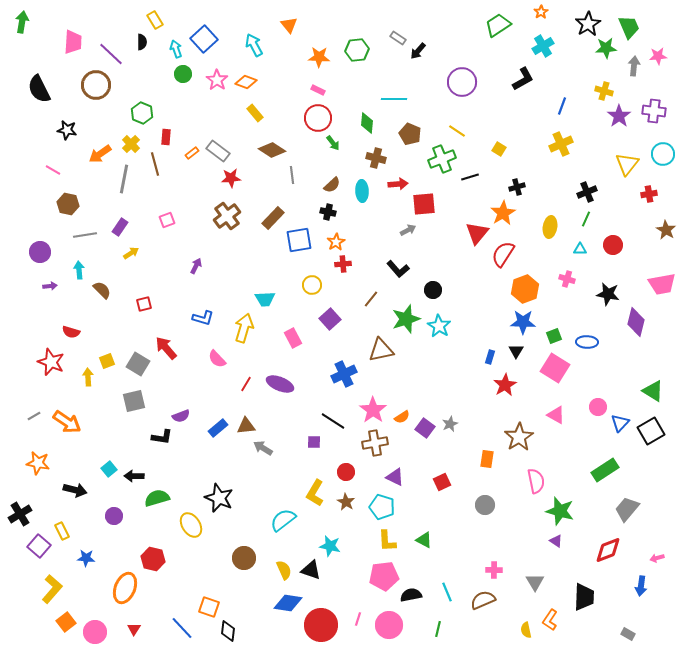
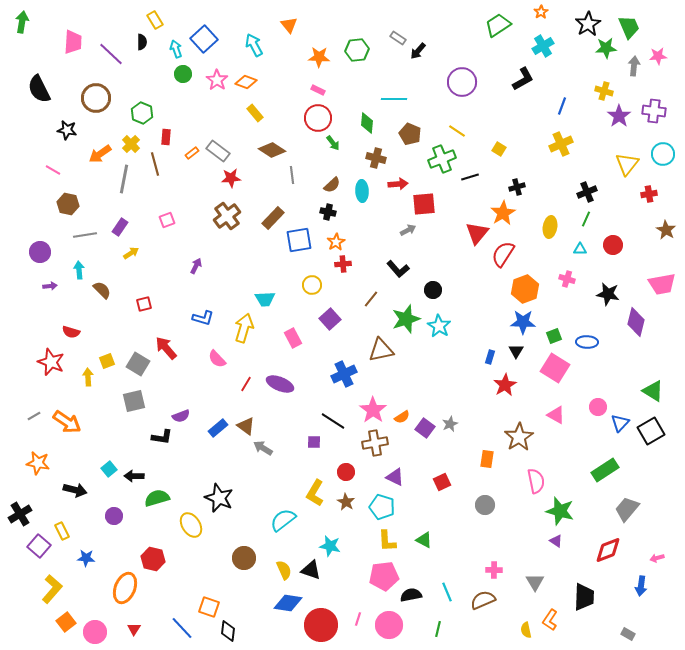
brown circle at (96, 85): moved 13 px down
brown triangle at (246, 426): rotated 42 degrees clockwise
